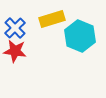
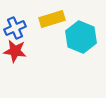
blue cross: rotated 20 degrees clockwise
cyan hexagon: moved 1 px right, 1 px down
